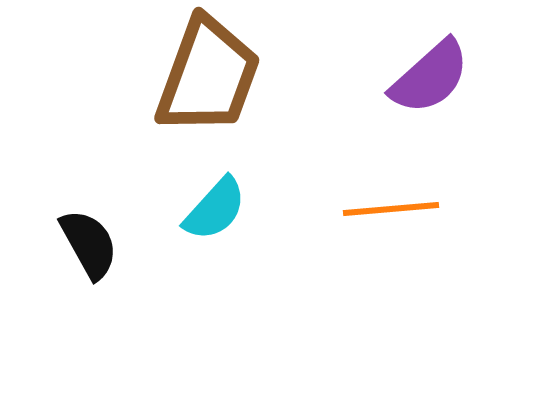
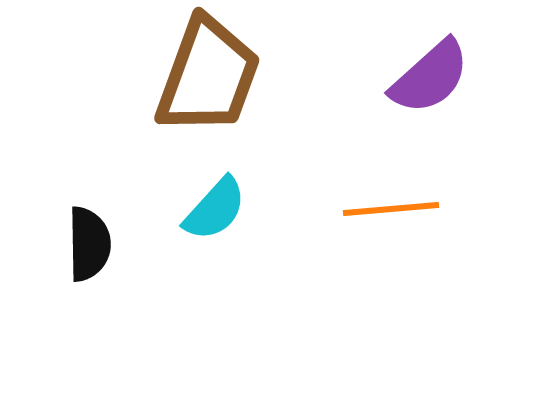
black semicircle: rotated 28 degrees clockwise
